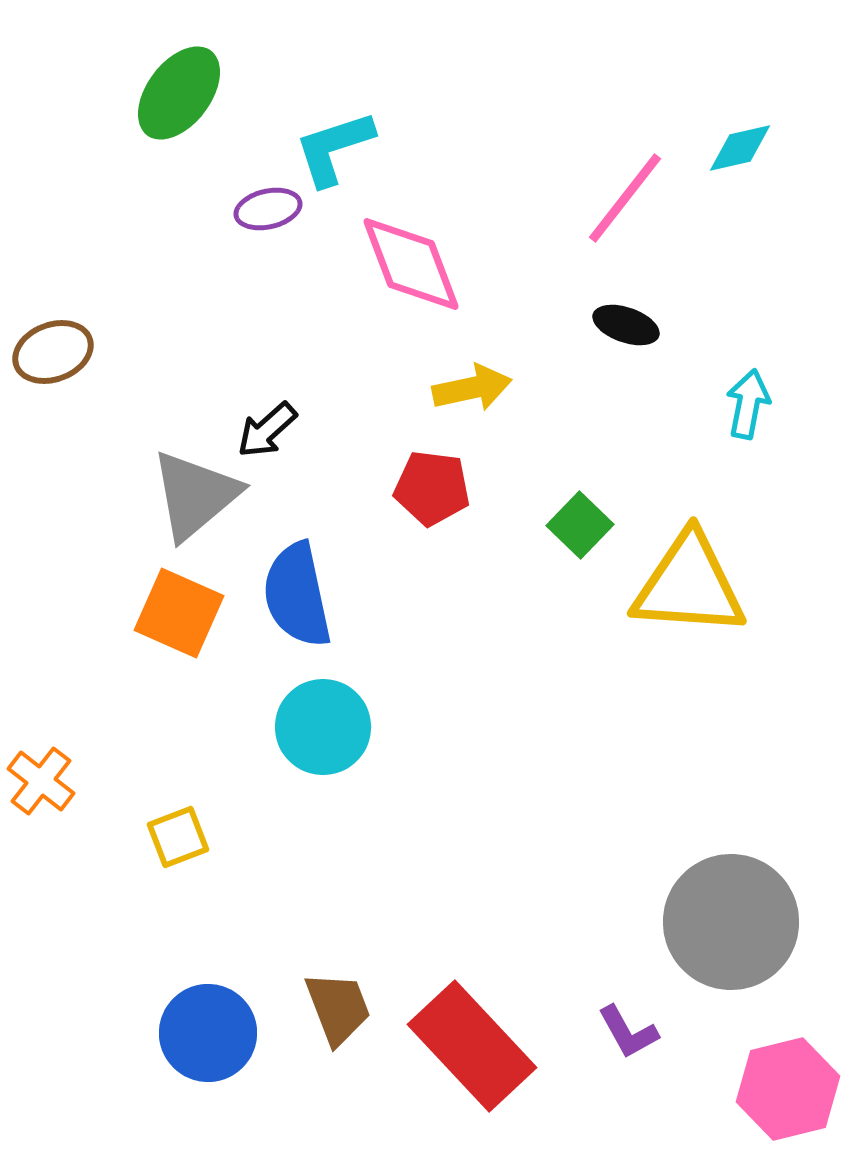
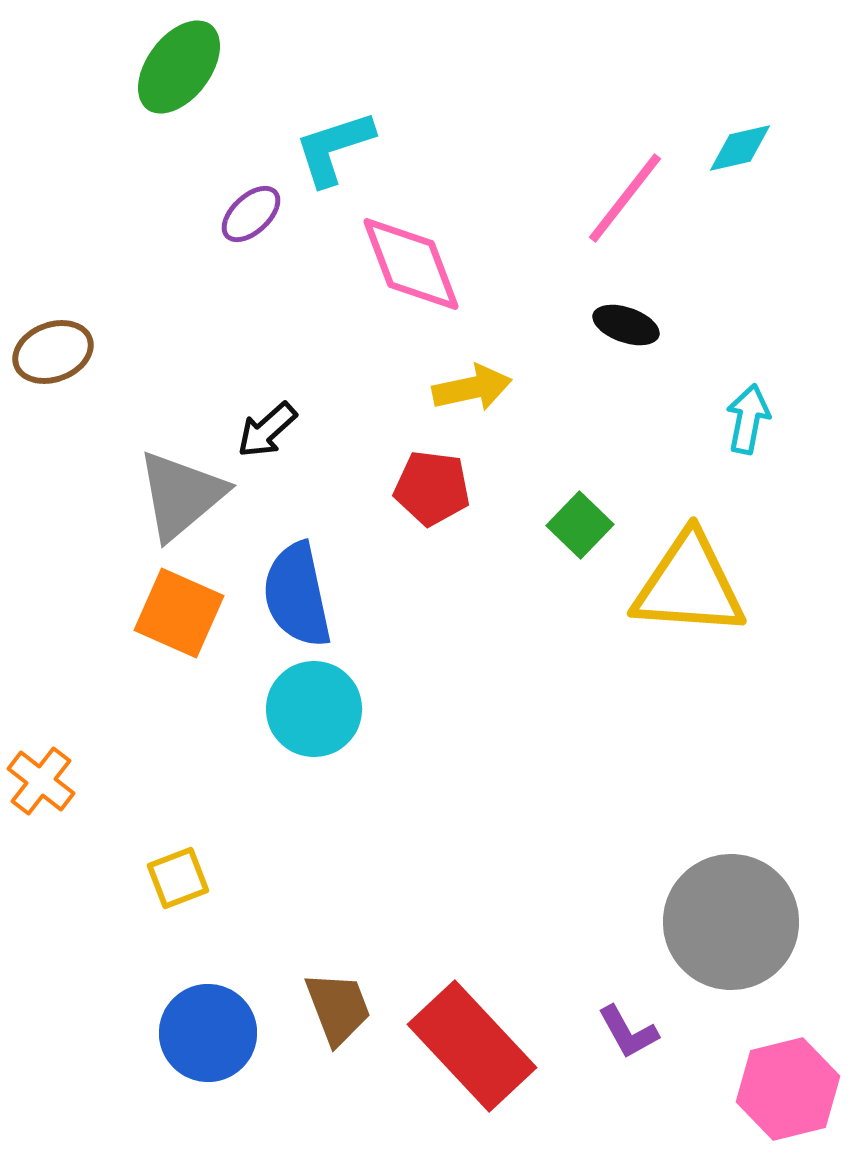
green ellipse: moved 26 px up
purple ellipse: moved 17 px left, 5 px down; rotated 30 degrees counterclockwise
cyan arrow: moved 15 px down
gray triangle: moved 14 px left
cyan circle: moved 9 px left, 18 px up
yellow square: moved 41 px down
